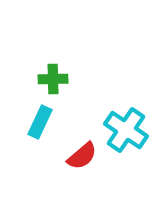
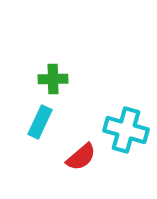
cyan cross: rotated 18 degrees counterclockwise
red semicircle: moved 1 px left, 1 px down
